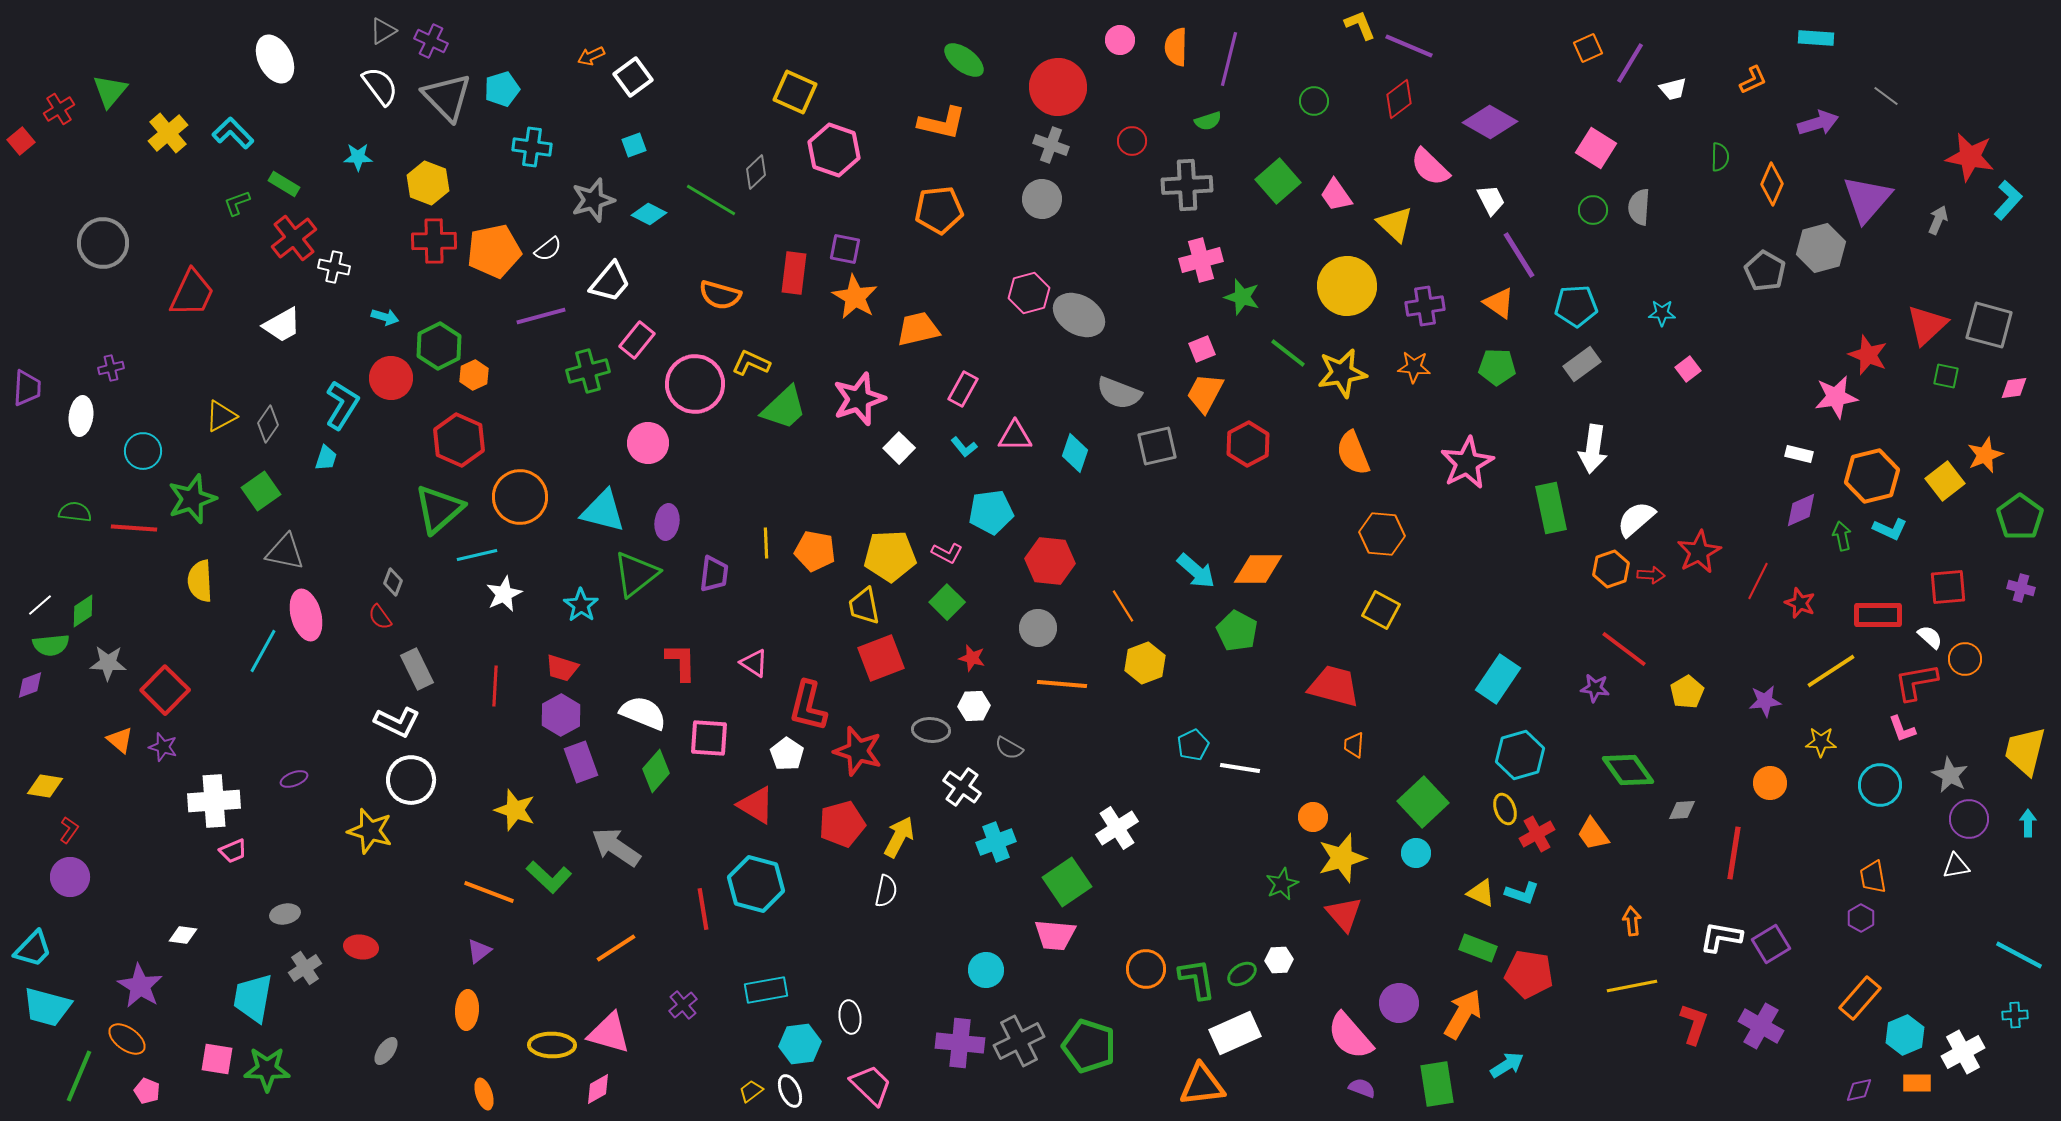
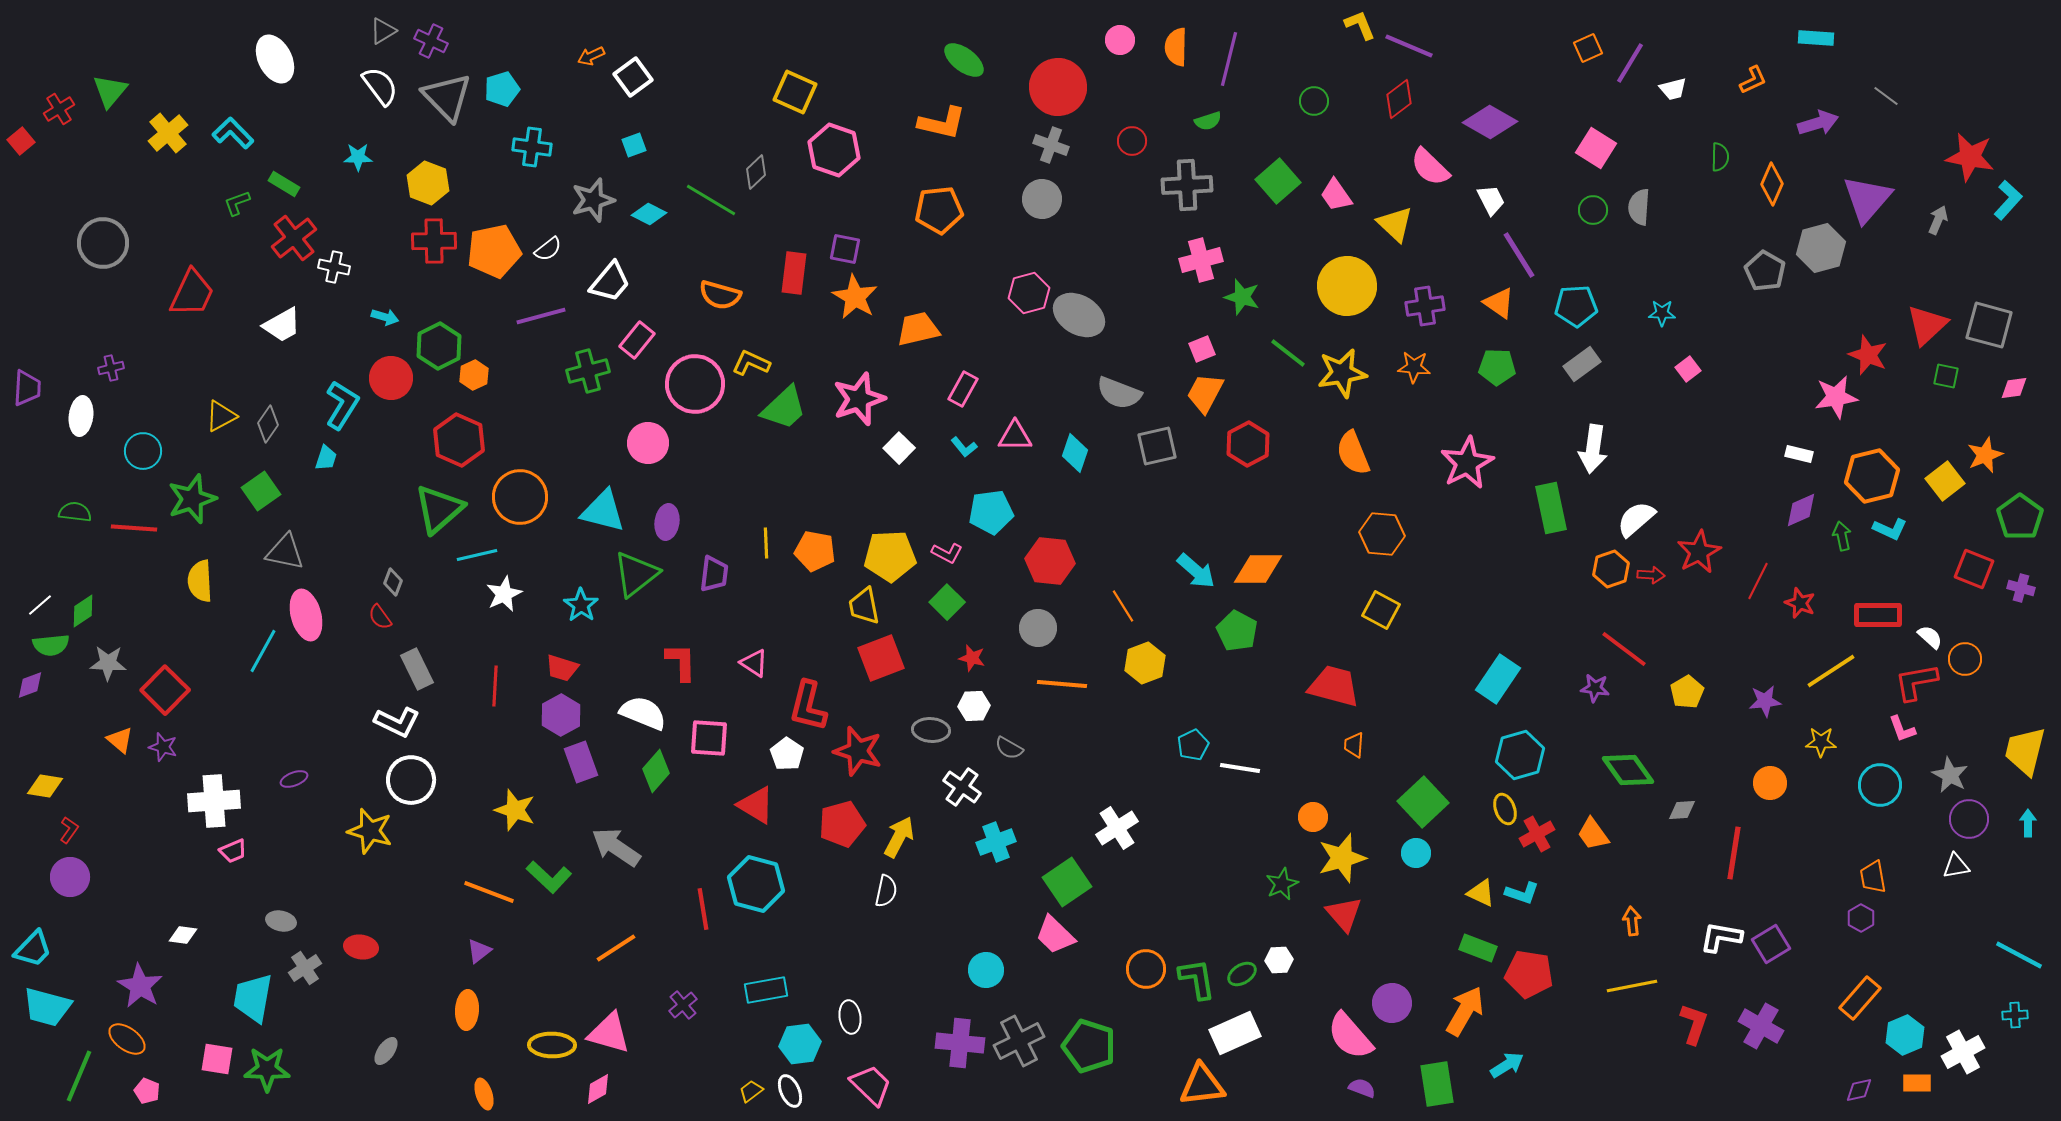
red square at (1948, 587): moved 26 px right, 18 px up; rotated 27 degrees clockwise
gray ellipse at (285, 914): moved 4 px left, 7 px down; rotated 24 degrees clockwise
pink trapezoid at (1055, 935): rotated 39 degrees clockwise
purple circle at (1399, 1003): moved 7 px left
orange arrow at (1463, 1014): moved 2 px right, 3 px up
